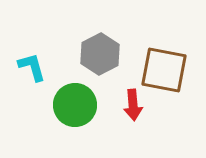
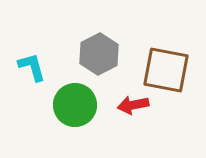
gray hexagon: moved 1 px left
brown square: moved 2 px right
red arrow: rotated 84 degrees clockwise
